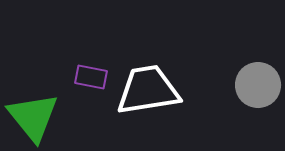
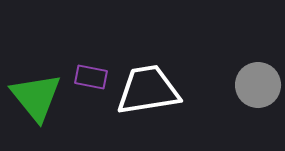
green triangle: moved 3 px right, 20 px up
